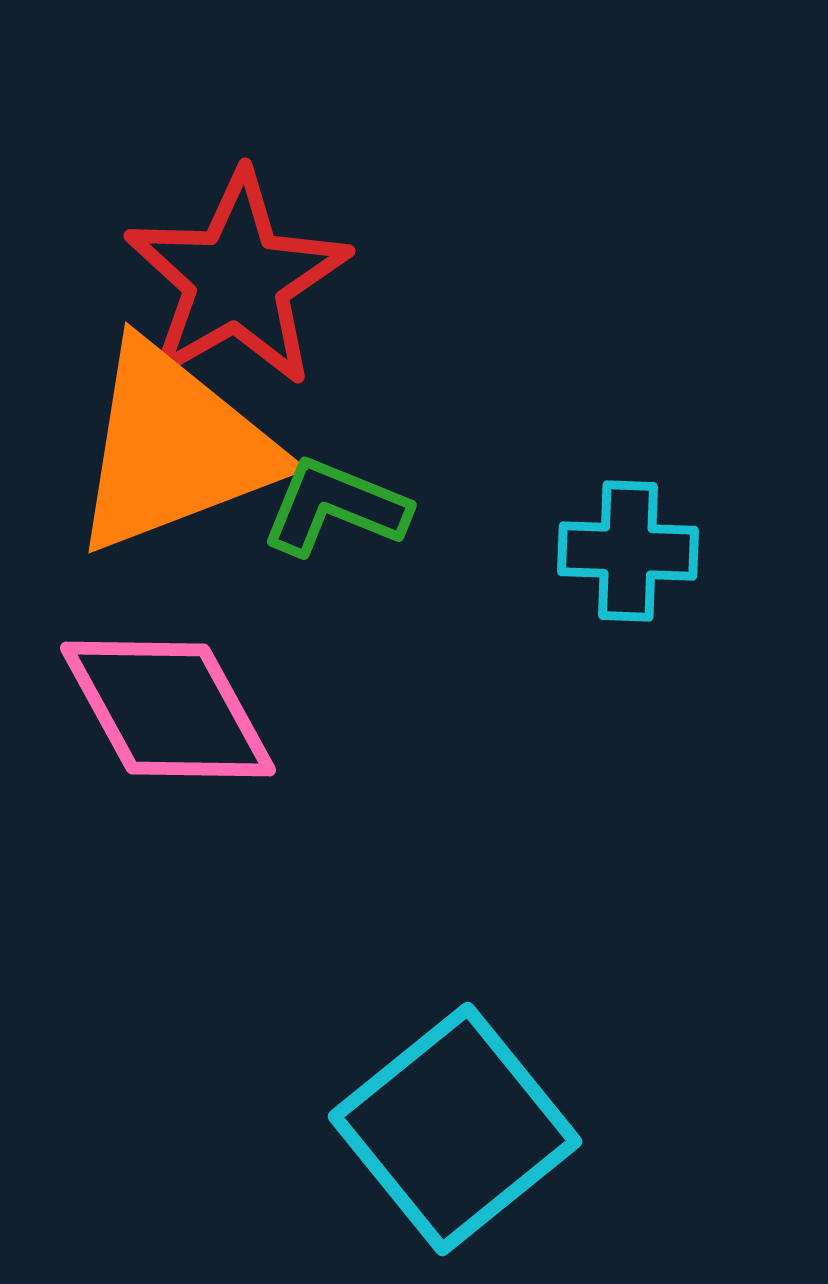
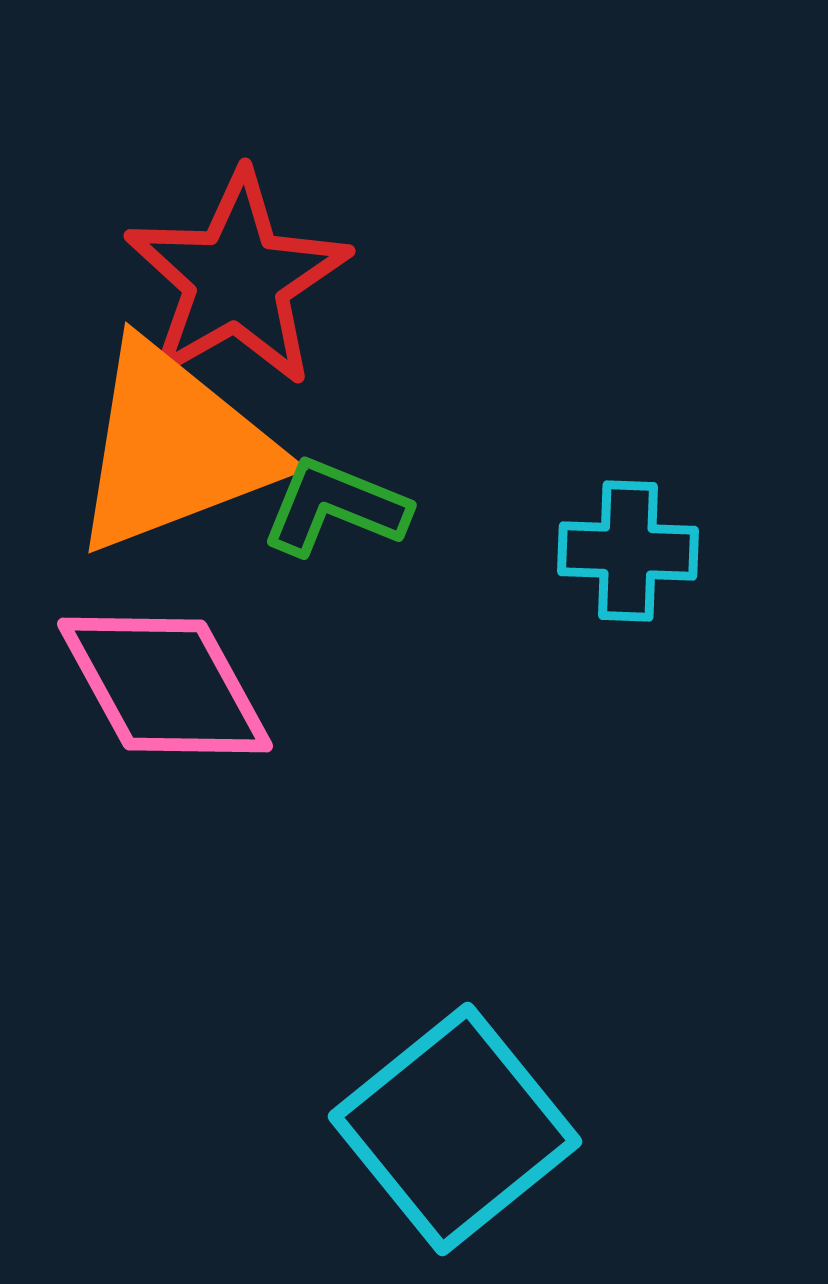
pink diamond: moved 3 px left, 24 px up
